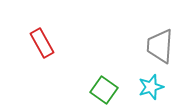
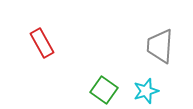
cyan star: moved 5 px left, 4 px down
